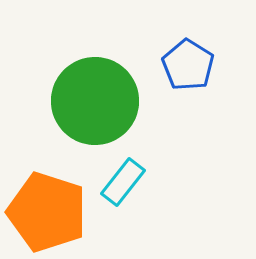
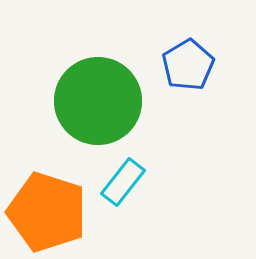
blue pentagon: rotated 9 degrees clockwise
green circle: moved 3 px right
